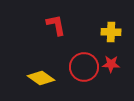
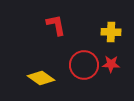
red circle: moved 2 px up
